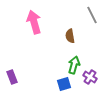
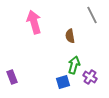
blue square: moved 1 px left, 2 px up
